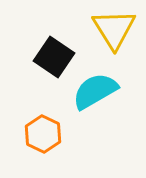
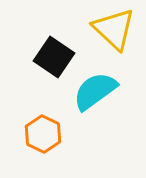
yellow triangle: rotated 15 degrees counterclockwise
cyan semicircle: rotated 6 degrees counterclockwise
